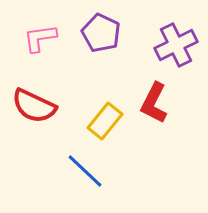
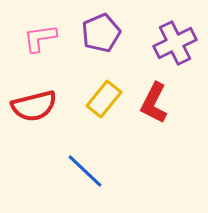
purple pentagon: rotated 24 degrees clockwise
purple cross: moved 1 px left, 2 px up
red semicircle: rotated 39 degrees counterclockwise
yellow rectangle: moved 1 px left, 22 px up
